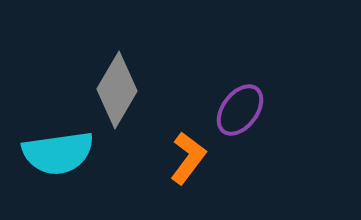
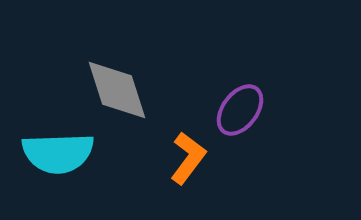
gray diamond: rotated 48 degrees counterclockwise
cyan semicircle: rotated 6 degrees clockwise
